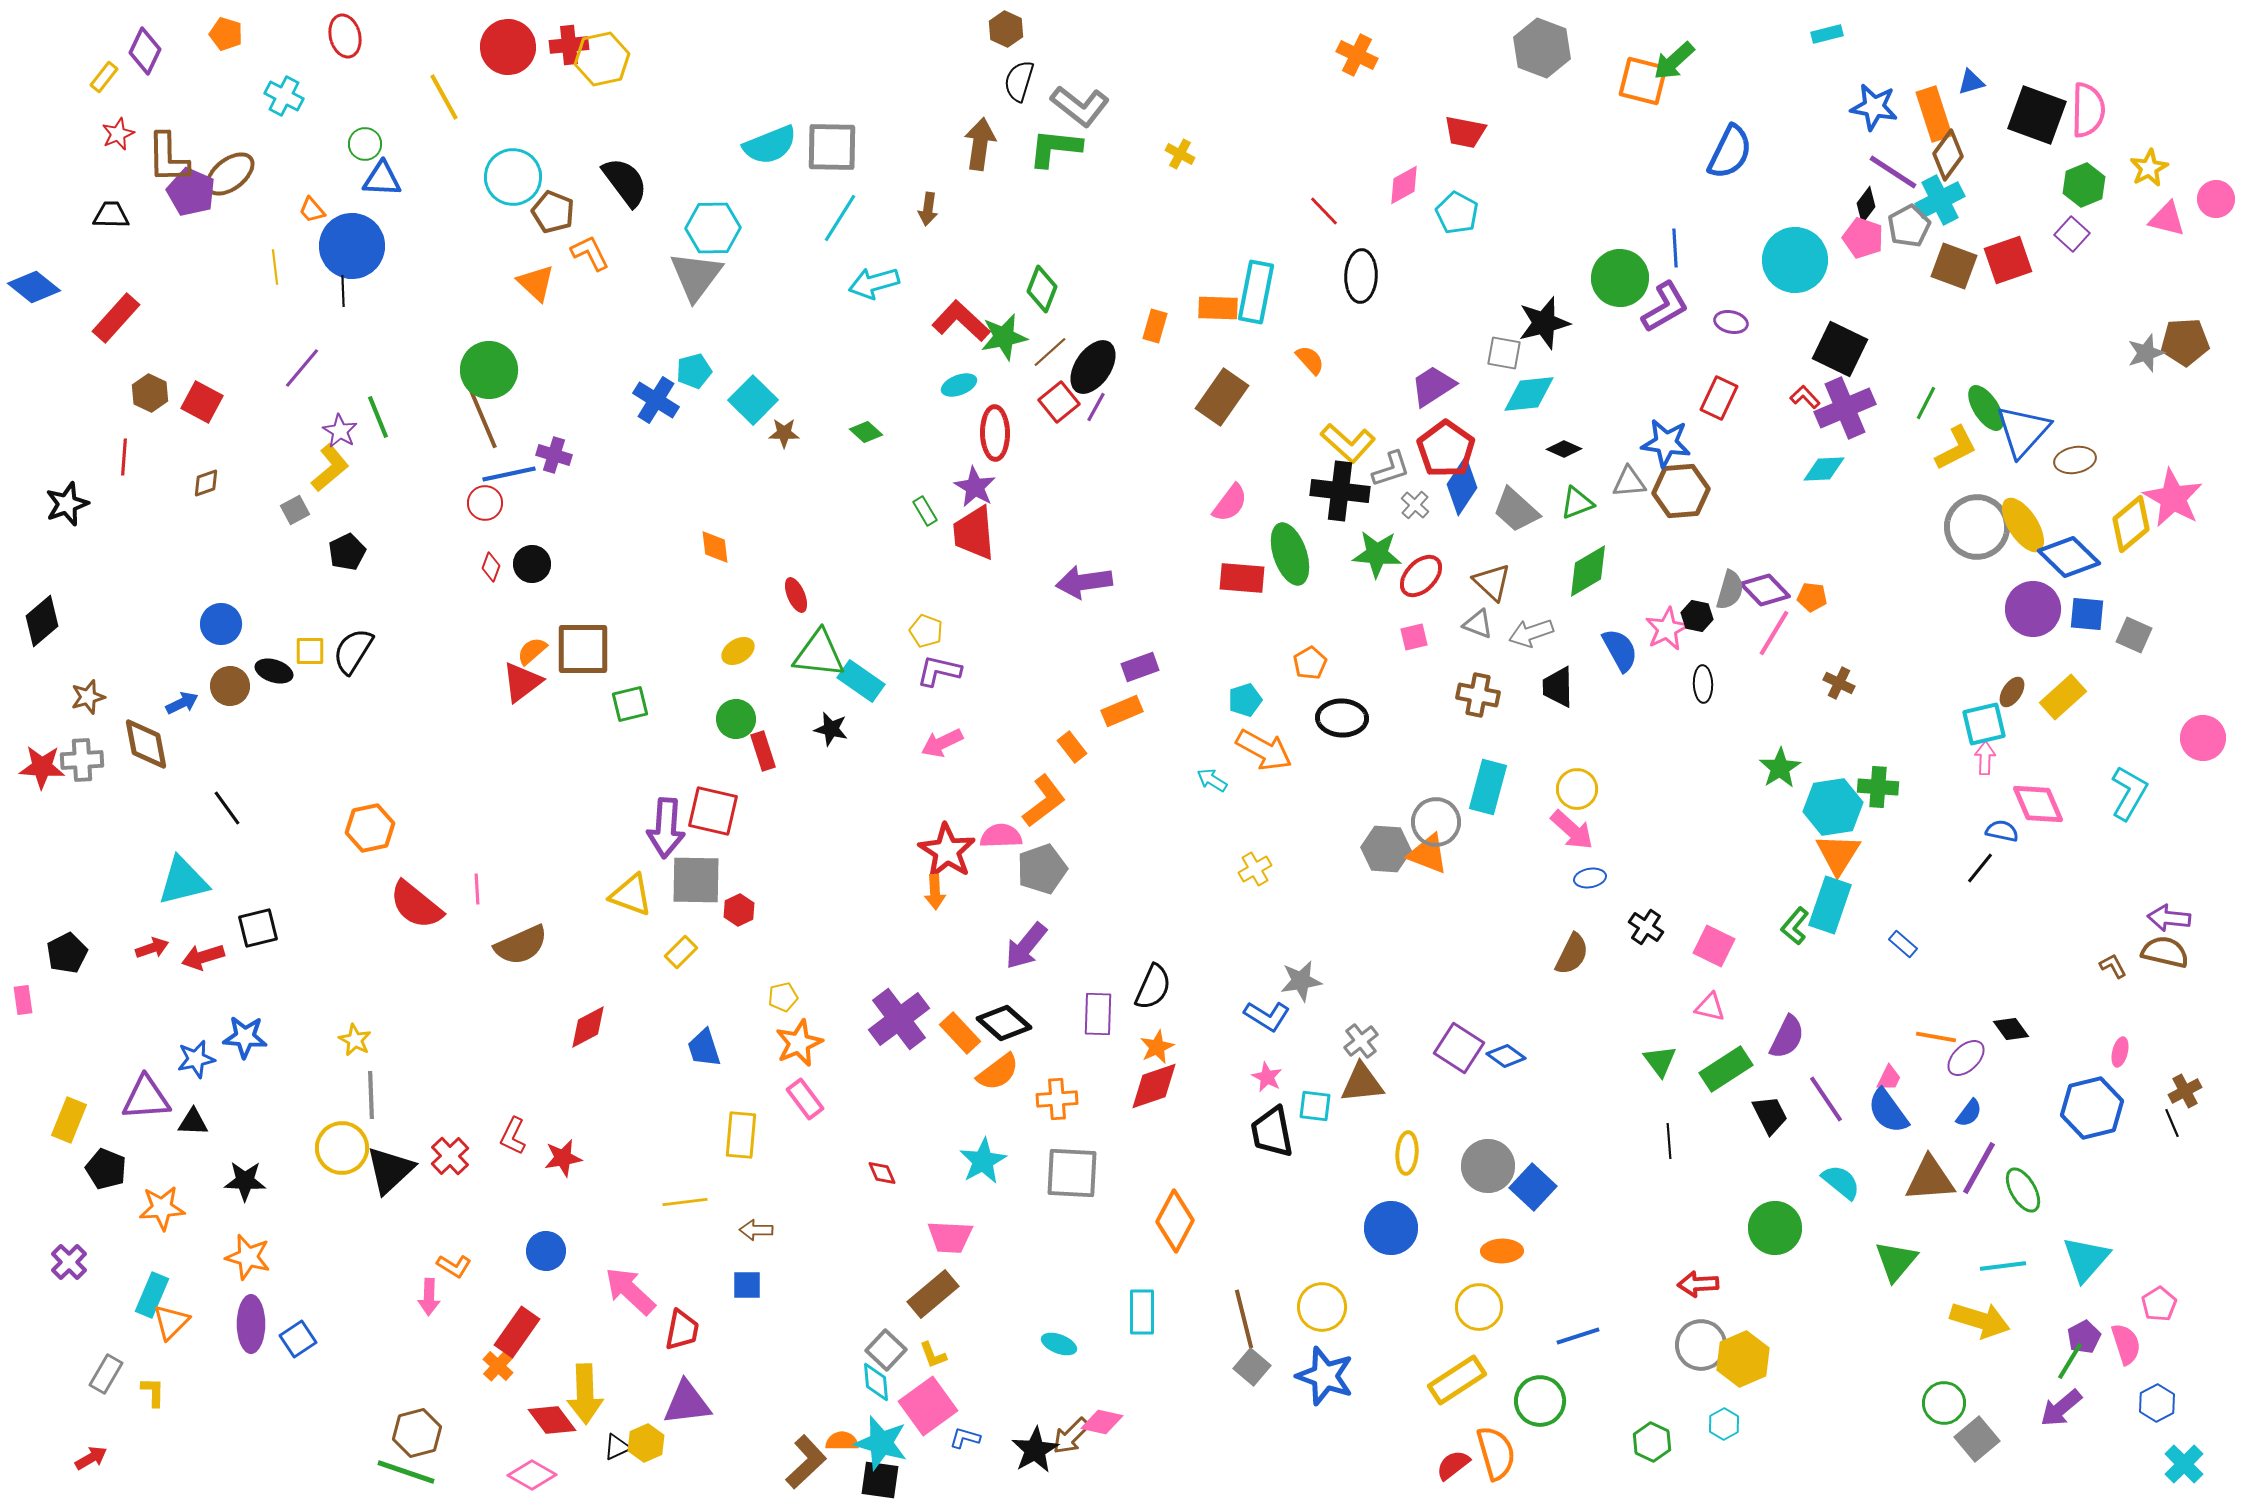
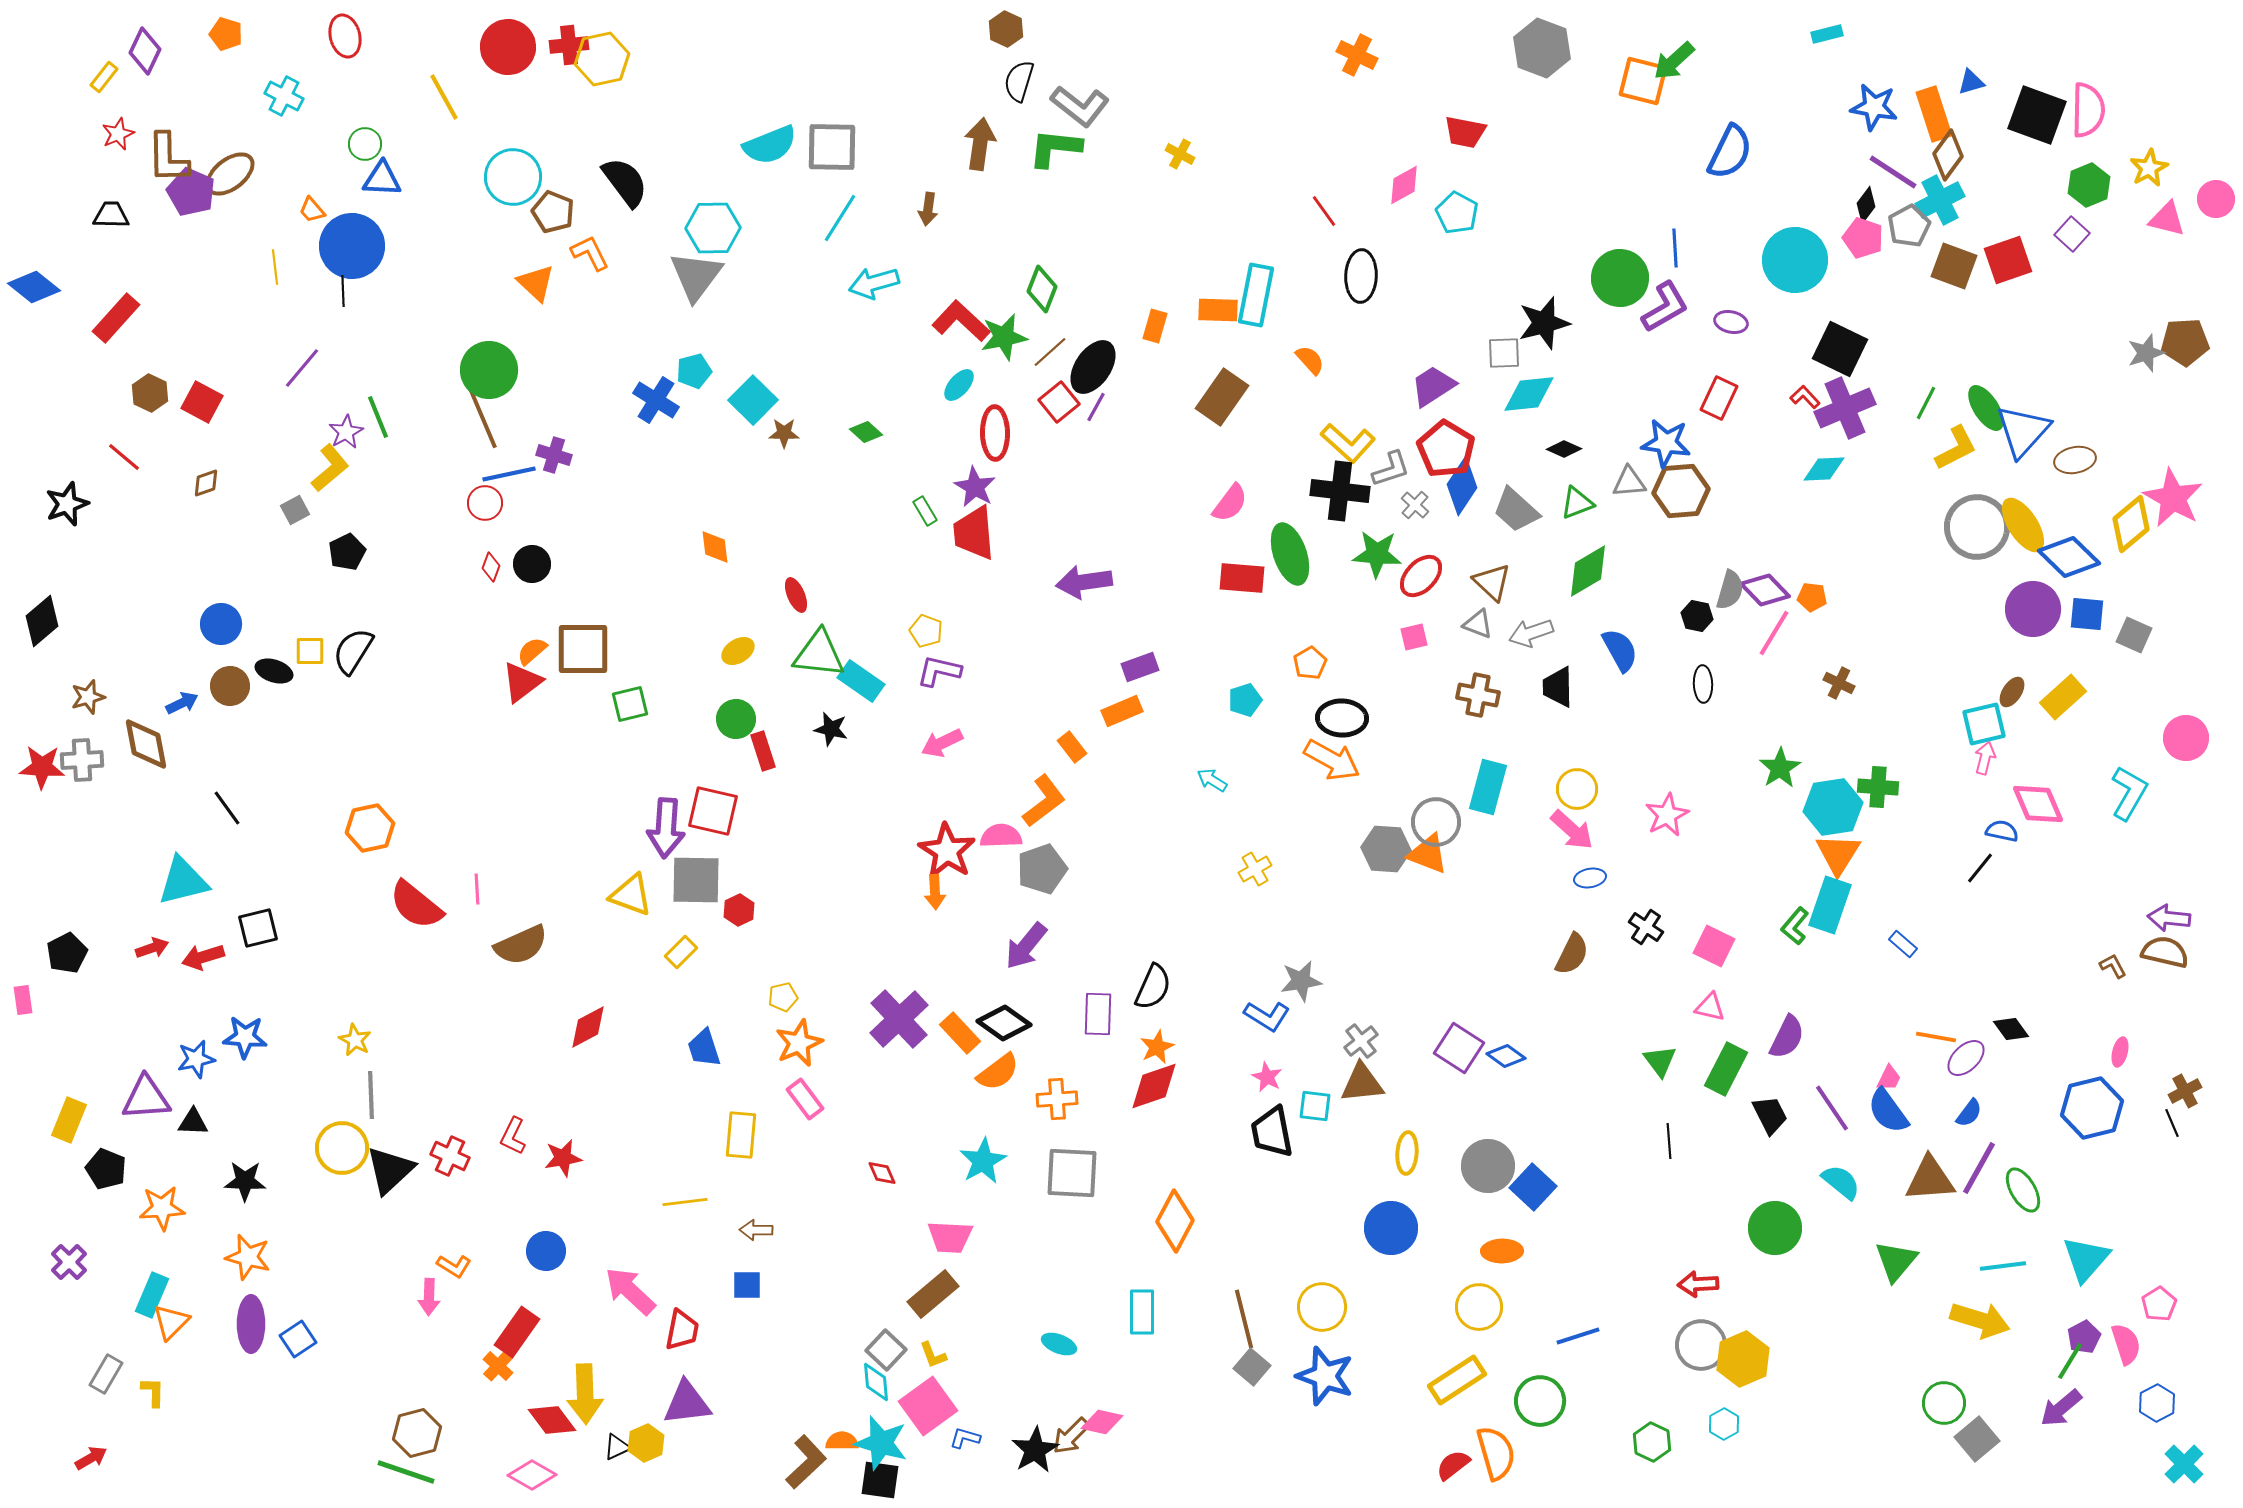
green hexagon at (2084, 185): moved 5 px right
red line at (1324, 211): rotated 8 degrees clockwise
cyan rectangle at (1256, 292): moved 3 px down
orange rectangle at (1218, 308): moved 2 px down
gray square at (1504, 353): rotated 12 degrees counterclockwise
cyan ellipse at (959, 385): rotated 28 degrees counterclockwise
purple star at (340, 431): moved 6 px right, 1 px down; rotated 12 degrees clockwise
red pentagon at (1446, 449): rotated 4 degrees counterclockwise
red line at (124, 457): rotated 54 degrees counterclockwise
pink star at (1667, 629): moved 186 px down
pink circle at (2203, 738): moved 17 px left
orange arrow at (1264, 750): moved 68 px right, 10 px down
pink arrow at (1985, 758): rotated 12 degrees clockwise
purple cross at (899, 1019): rotated 6 degrees counterclockwise
black diamond at (1004, 1023): rotated 6 degrees counterclockwise
green rectangle at (1726, 1069): rotated 30 degrees counterclockwise
purple line at (1826, 1099): moved 6 px right, 9 px down
red cross at (450, 1156): rotated 21 degrees counterclockwise
